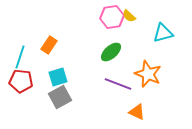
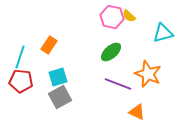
pink hexagon: rotated 20 degrees clockwise
